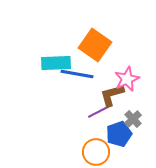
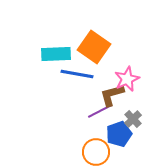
orange square: moved 1 px left, 2 px down
cyan rectangle: moved 9 px up
